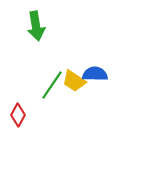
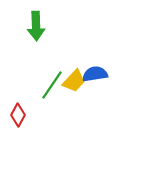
green arrow: rotated 8 degrees clockwise
blue semicircle: rotated 10 degrees counterclockwise
yellow trapezoid: rotated 80 degrees counterclockwise
